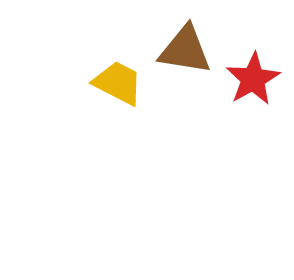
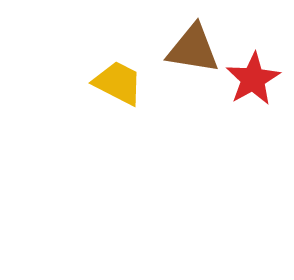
brown triangle: moved 8 px right, 1 px up
